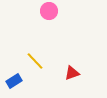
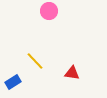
red triangle: rotated 28 degrees clockwise
blue rectangle: moved 1 px left, 1 px down
